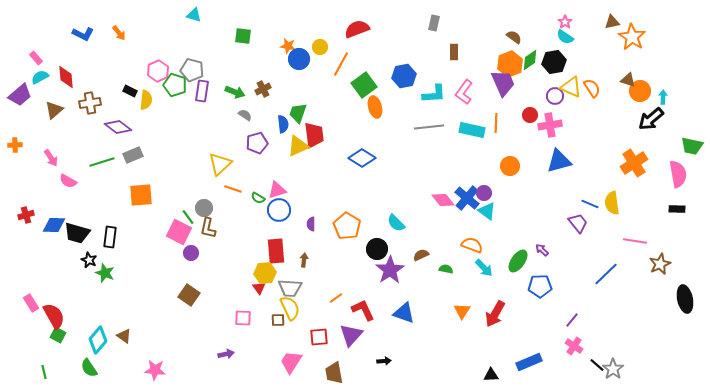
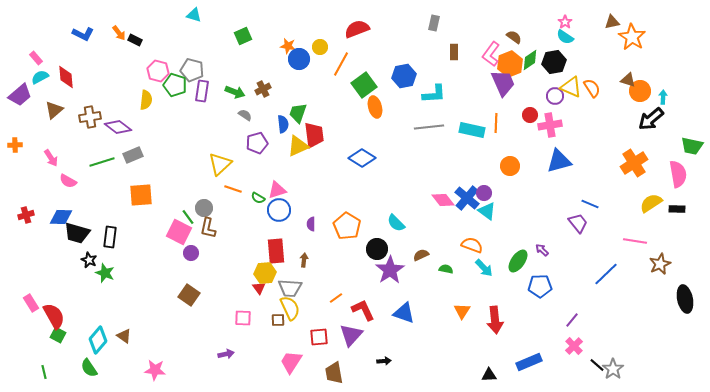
green square at (243, 36): rotated 30 degrees counterclockwise
pink hexagon at (158, 71): rotated 20 degrees counterclockwise
black rectangle at (130, 91): moved 5 px right, 51 px up
pink L-shape at (464, 92): moved 27 px right, 38 px up
brown cross at (90, 103): moved 14 px down
yellow semicircle at (612, 203): moved 39 px right; rotated 65 degrees clockwise
blue diamond at (54, 225): moved 7 px right, 8 px up
red arrow at (495, 314): moved 6 px down; rotated 36 degrees counterclockwise
pink cross at (574, 346): rotated 12 degrees clockwise
black triangle at (491, 375): moved 2 px left
